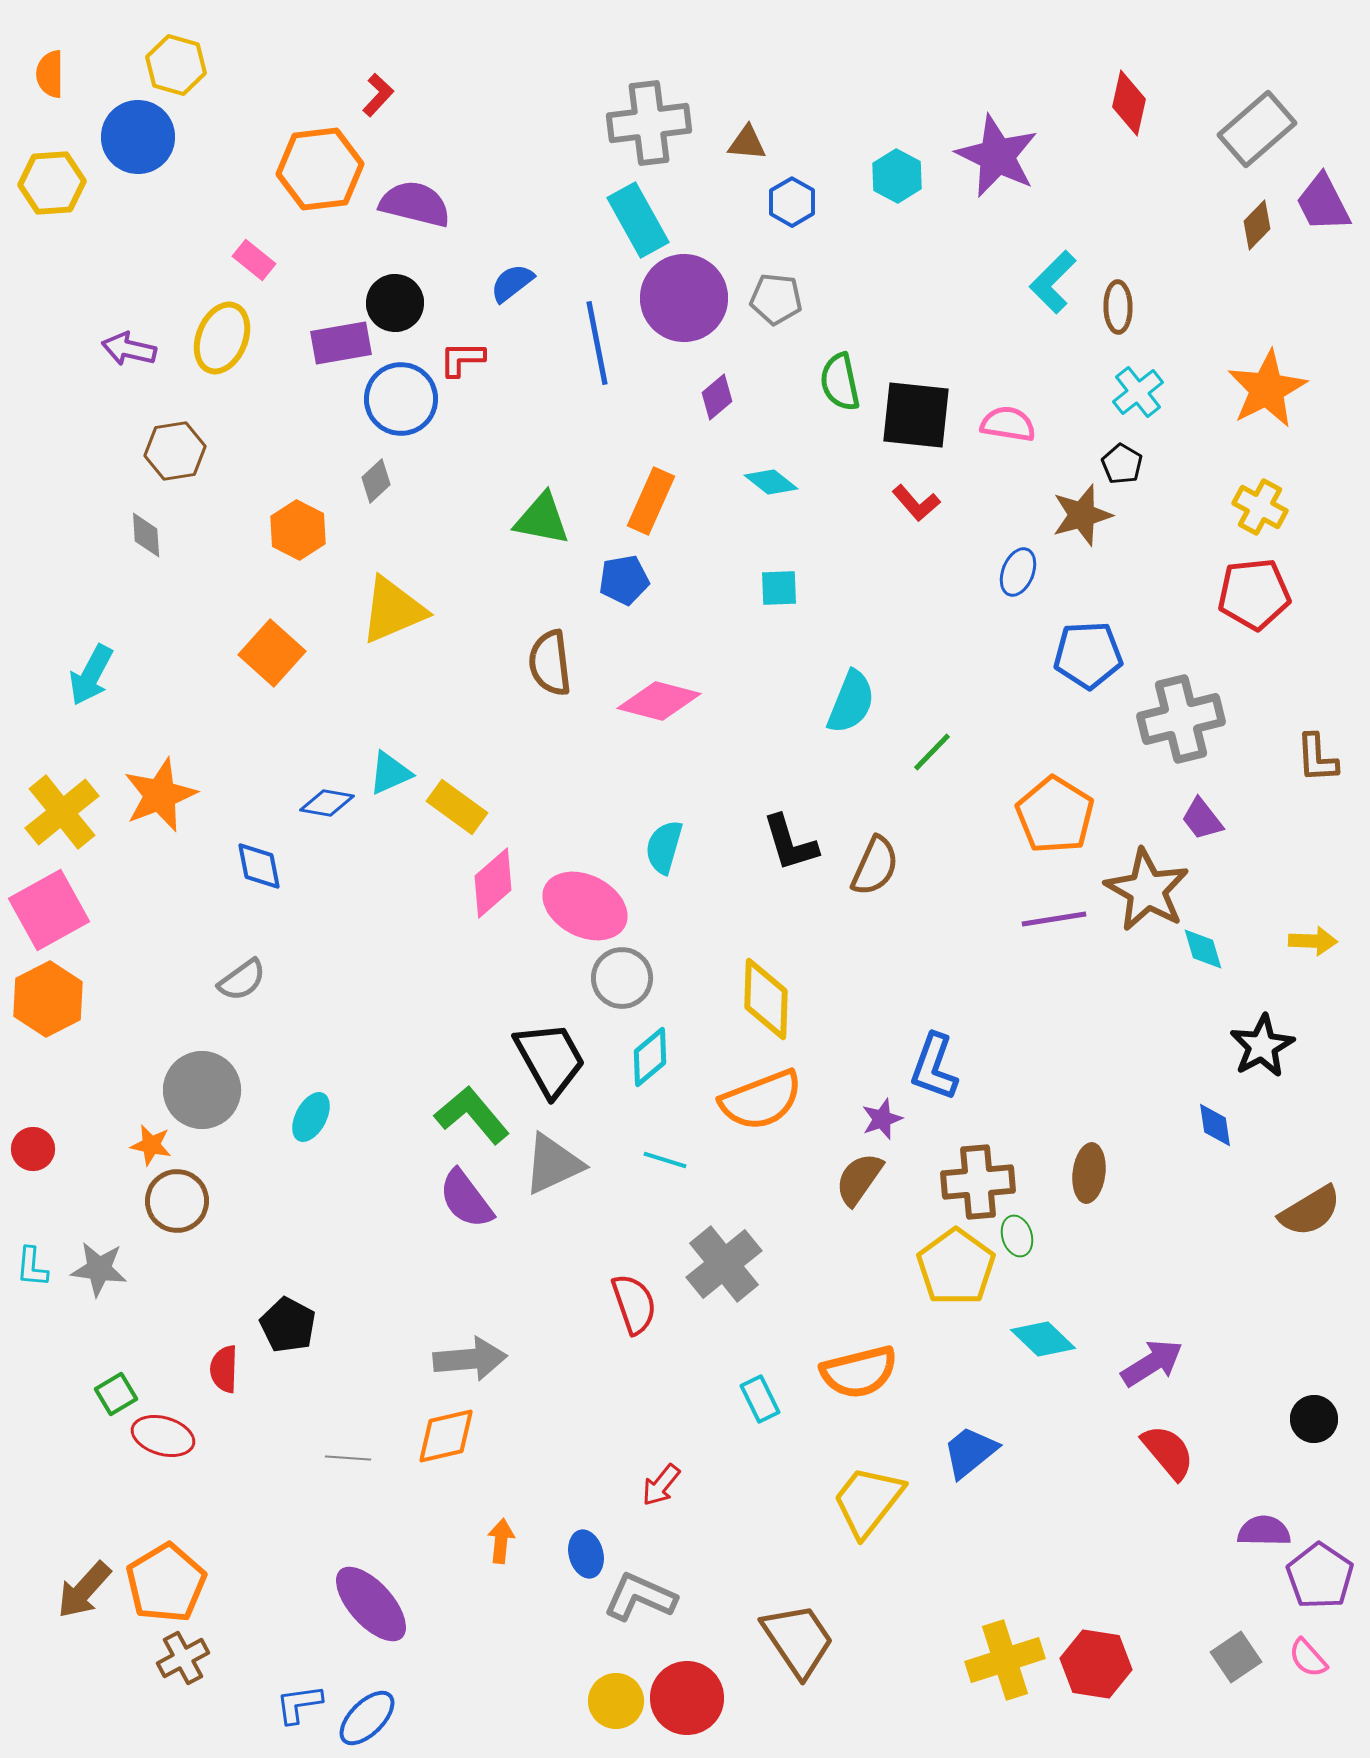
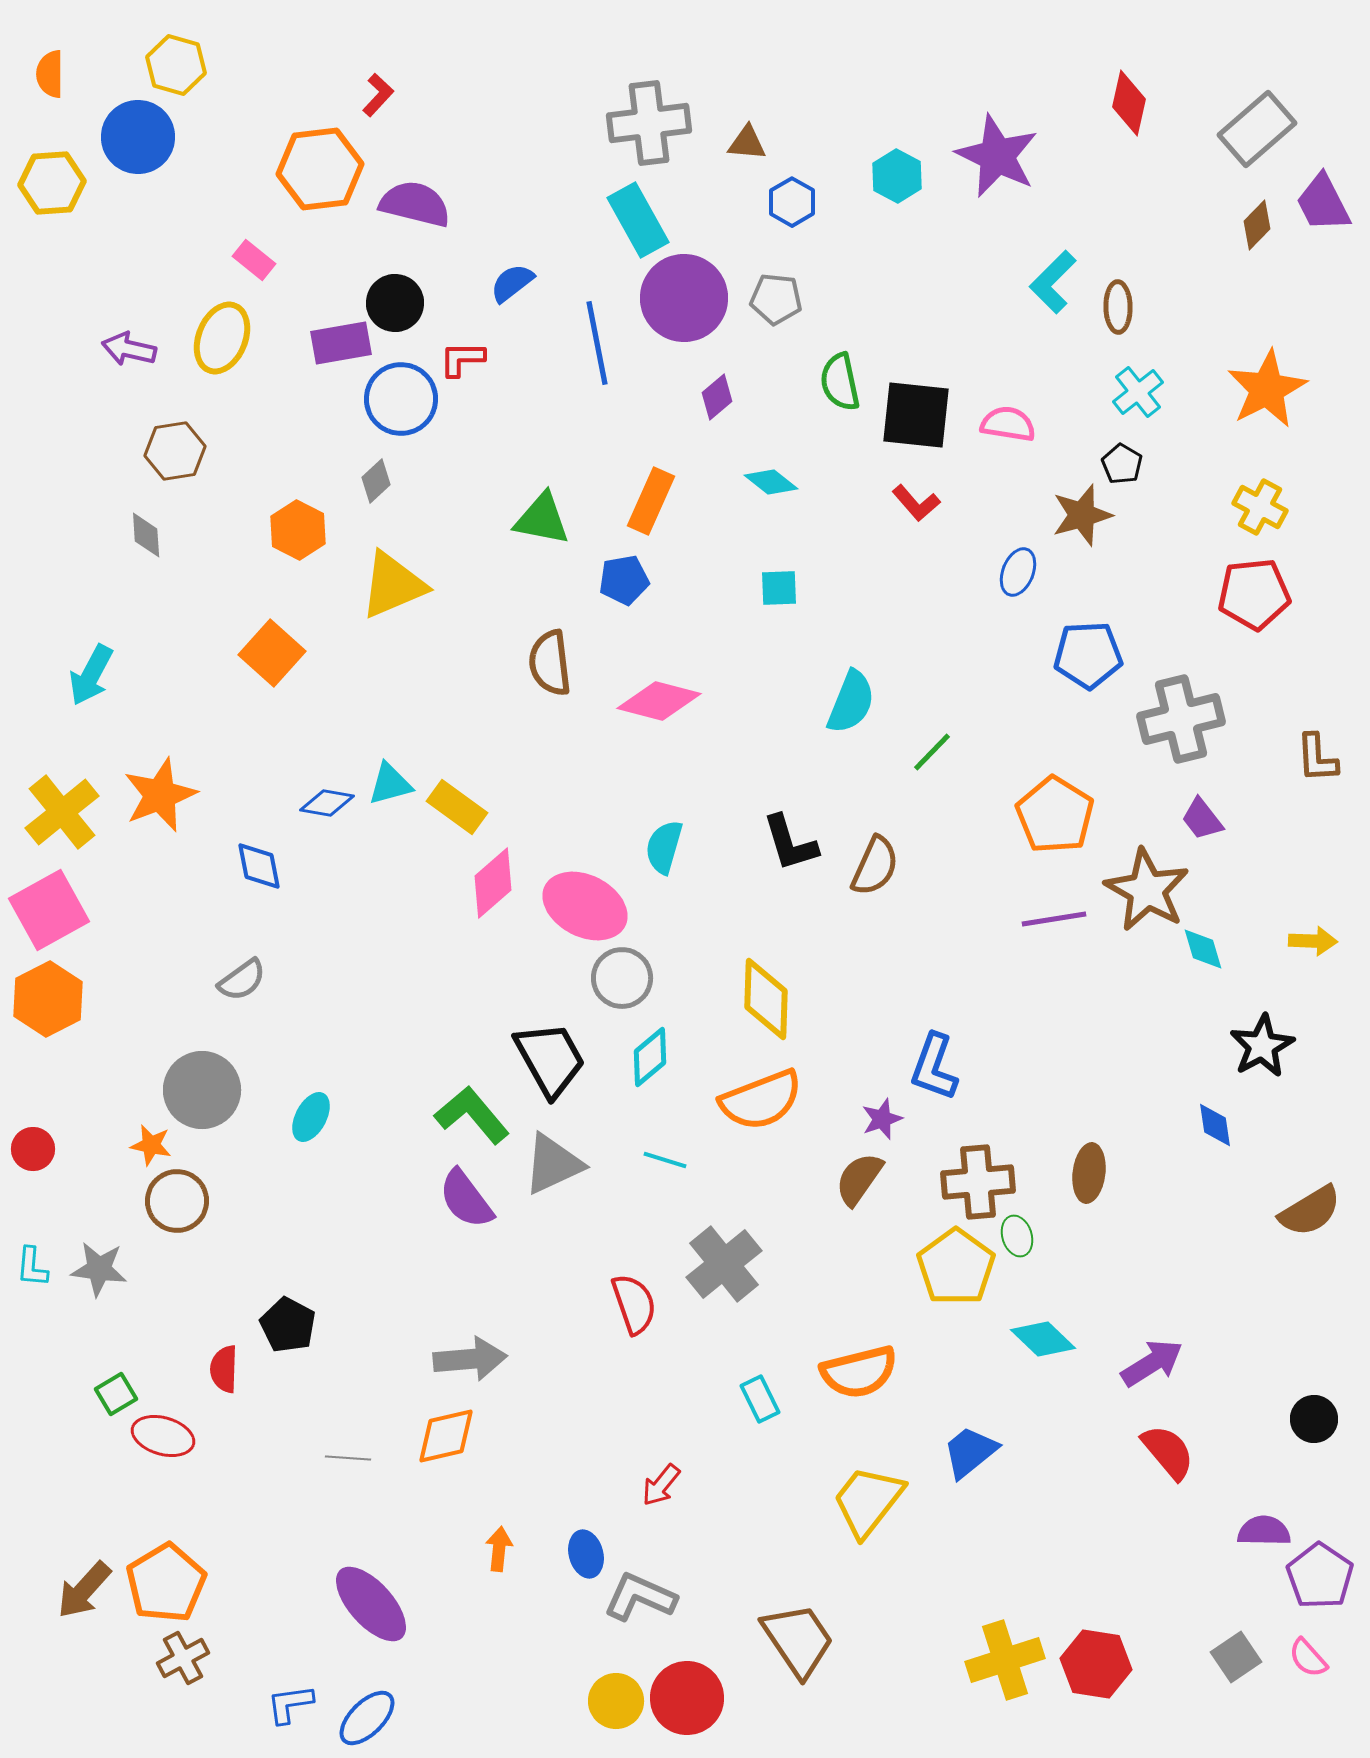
yellow triangle at (393, 610): moved 25 px up
cyan triangle at (390, 773): moved 11 px down; rotated 9 degrees clockwise
orange arrow at (501, 1541): moved 2 px left, 8 px down
blue L-shape at (299, 1704): moved 9 px left
